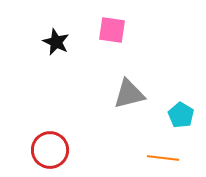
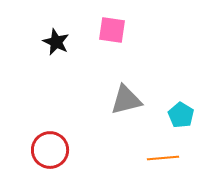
gray triangle: moved 3 px left, 6 px down
orange line: rotated 12 degrees counterclockwise
